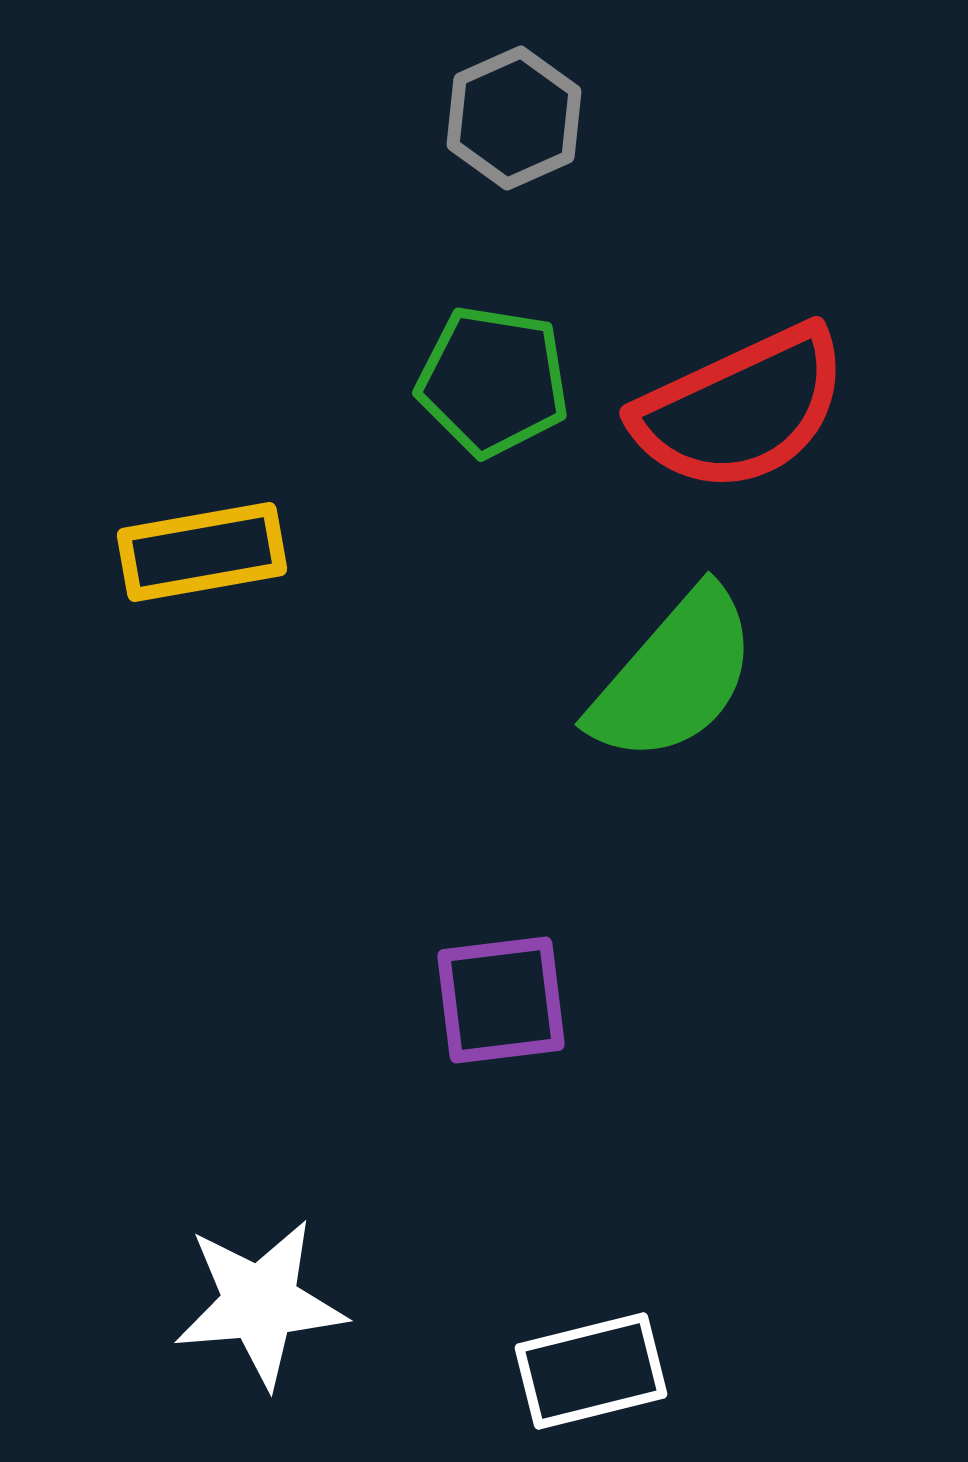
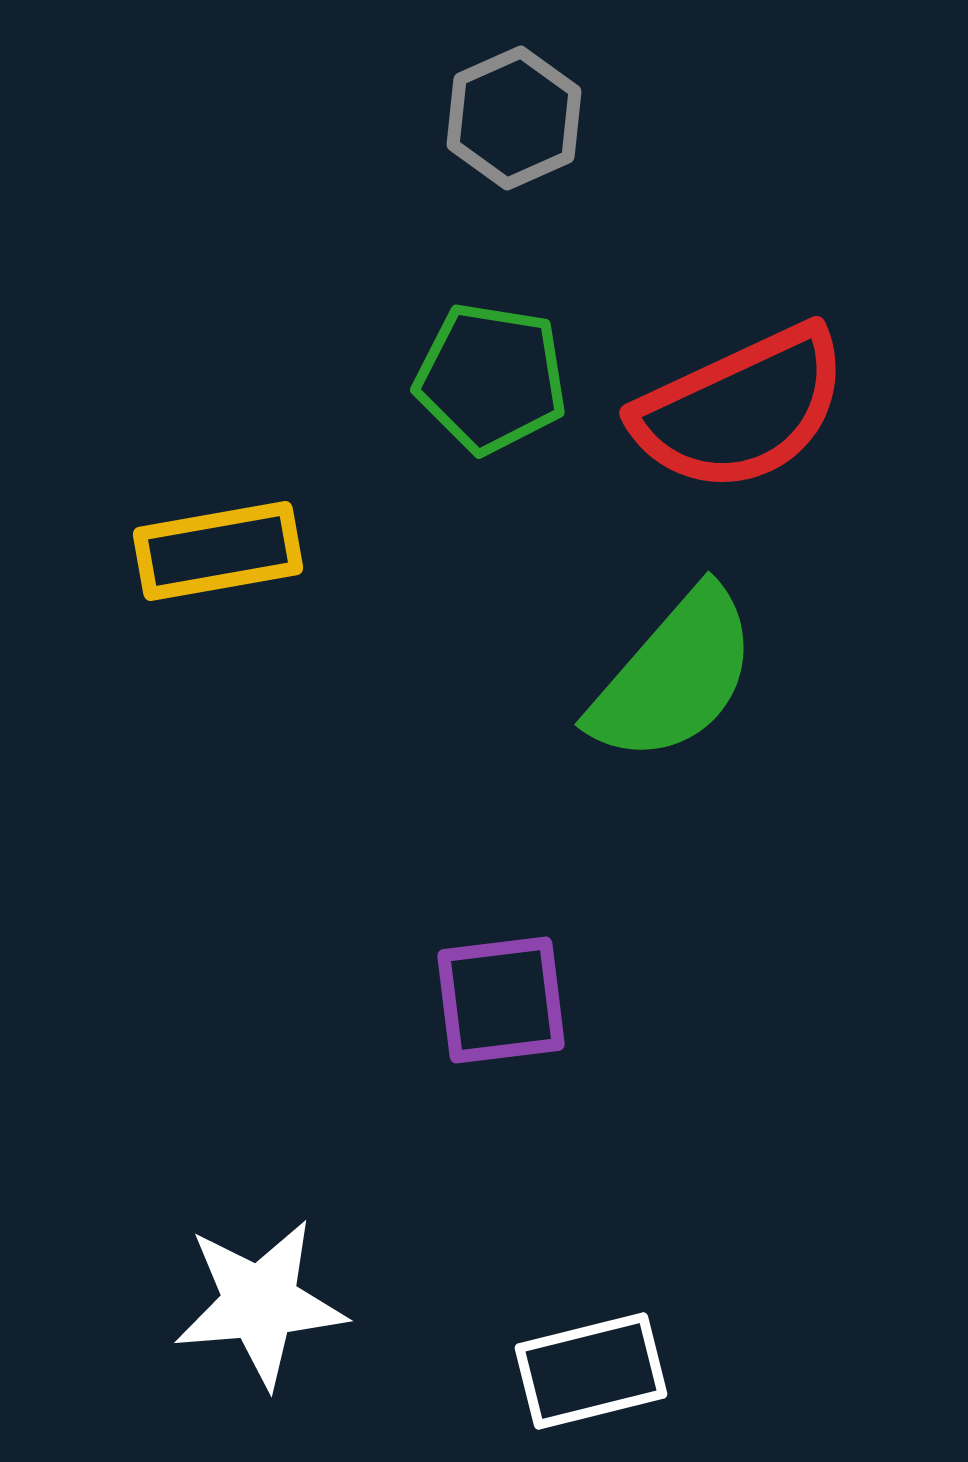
green pentagon: moved 2 px left, 3 px up
yellow rectangle: moved 16 px right, 1 px up
